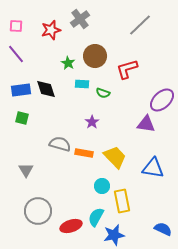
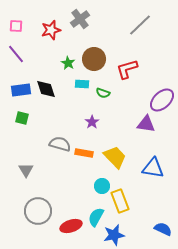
brown circle: moved 1 px left, 3 px down
yellow rectangle: moved 2 px left; rotated 10 degrees counterclockwise
